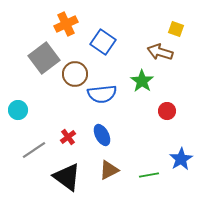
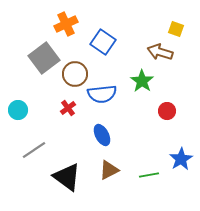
red cross: moved 29 px up
